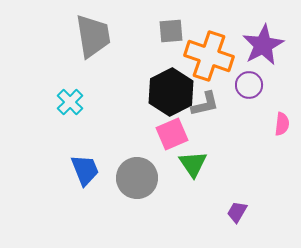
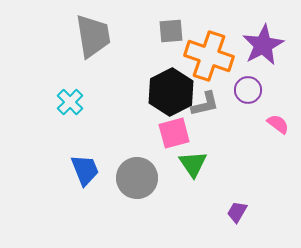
purple circle: moved 1 px left, 5 px down
pink semicircle: moved 4 px left; rotated 60 degrees counterclockwise
pink square: moved 2 px right, 1 px up; rotated 8 degrees clockwise
